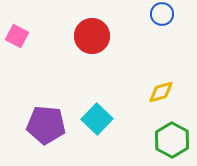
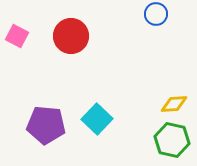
blue circle: moved 6 px left
red circle: moved 21 px left
yellow diamond: moved 13 px right, 12 px down; rotated 12 degrees clockwise
green hexagon: rotated 16 degrees counterclockwise
